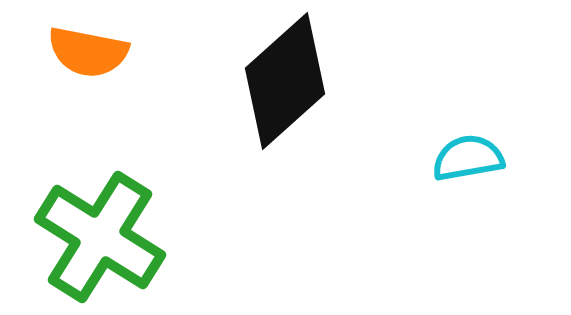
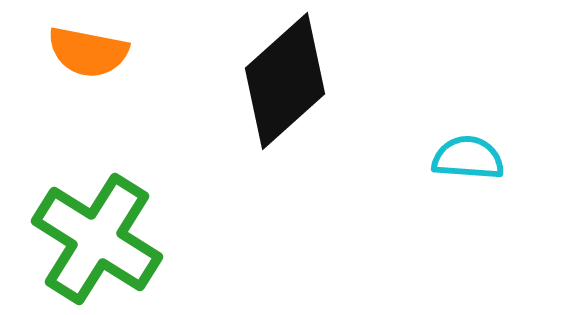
cyan semicircle: rotated 14 degrees clockwise
green cross: moved 3 px left, 2 px down
